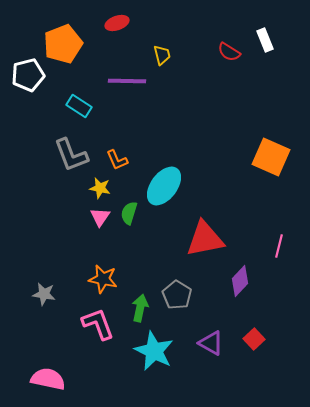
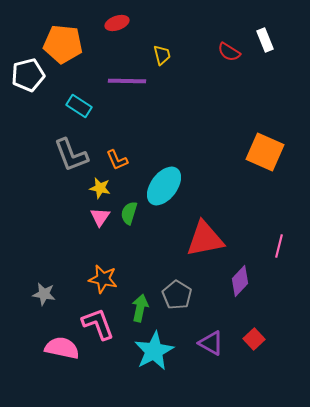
orange pentagon: rotated 27 degrees clockwise
orange square: moved 6 px left, 5 px up
cyan star: rotated 18 degrees clockwise
pink semicircle: moved 14 px right, 31 px up
